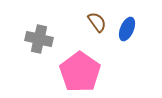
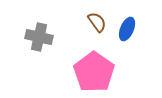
gray cross: moved 2 px up
pink pentagon: moved 14 px right
